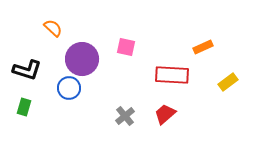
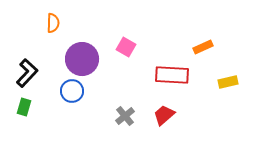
orange semicircle: moved 5 px up; rotated 48 degrees clockwise
pink square: rotated 18 degrees clockwise
black L-shape: moved 3 px down; rotated 64 degrees counterclockwise
yellow rectangle: rotated 24 degrees clockwise
blue circle: moved 3 px right, 3 px down
red trapezoid: moved 1 px left, 1 px down
